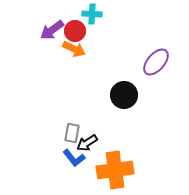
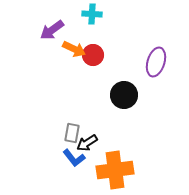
red circle: moved 18 px right, 24 px down
purple ellipse: rotated 24 degrees counterclockwise
